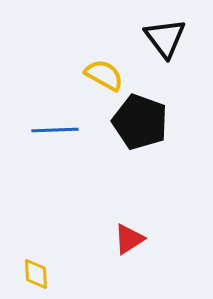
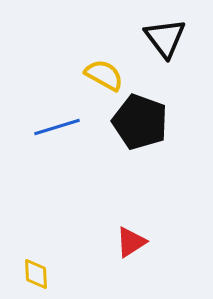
blue line: moved 2 px right, 3 px up; rotated 15 degrees counterclockwise
red triangle: moved 2 px right, 3 px down
